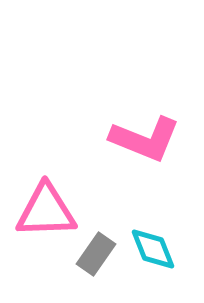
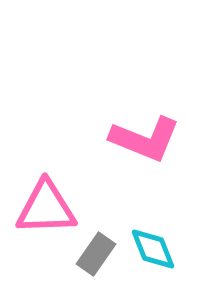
pink triangle: moved 3 px up
